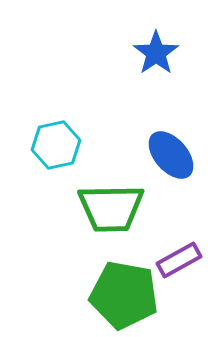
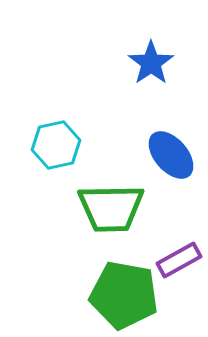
blue star: moved 5 px left, 10 px down
